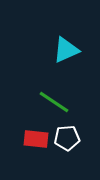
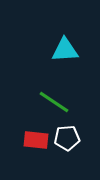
cyan triangle: moved 1 px left; rotated 20 degrees clockwise
red rectangle: moved 1 px down
